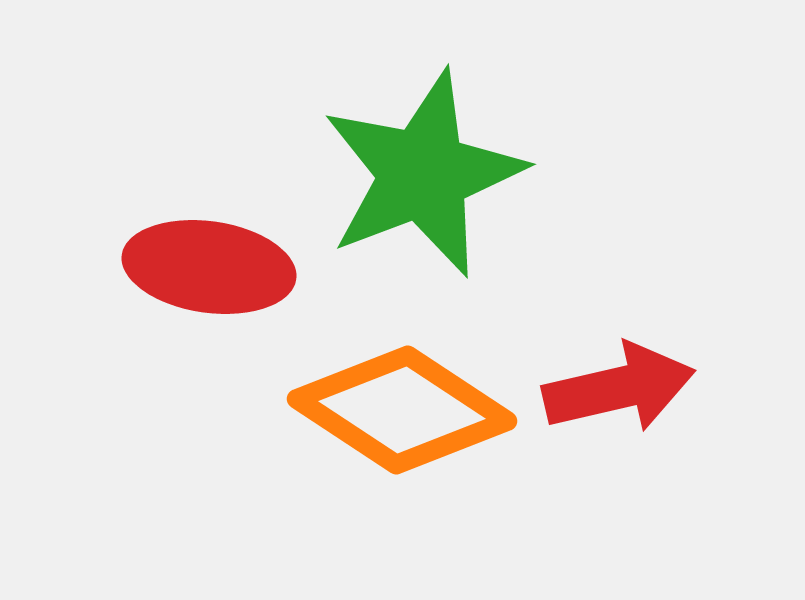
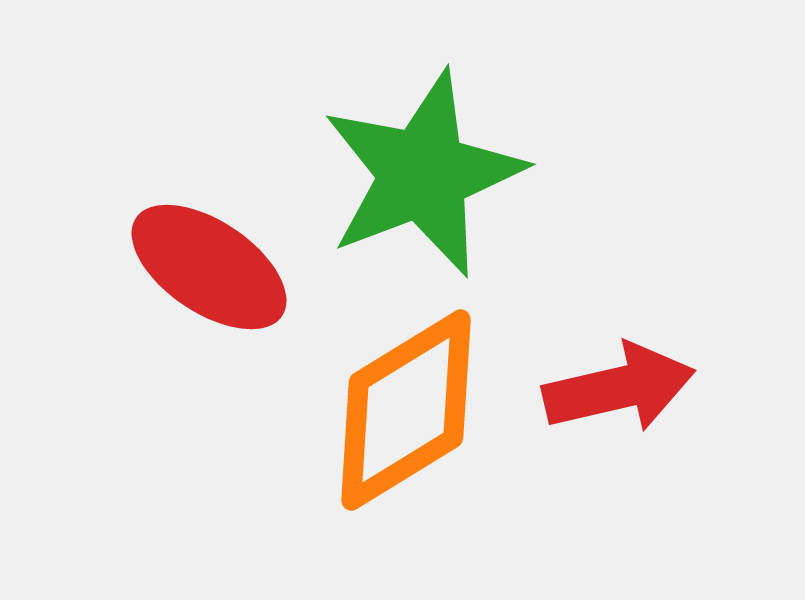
red ellipse: rotated 26 degrees clockwise
orange diamond: moved 4 px right; rotated 65 degrees counterclockwise
